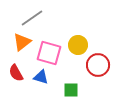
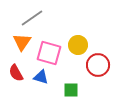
orange triangle: rotated 18 degrees counterclockwise
